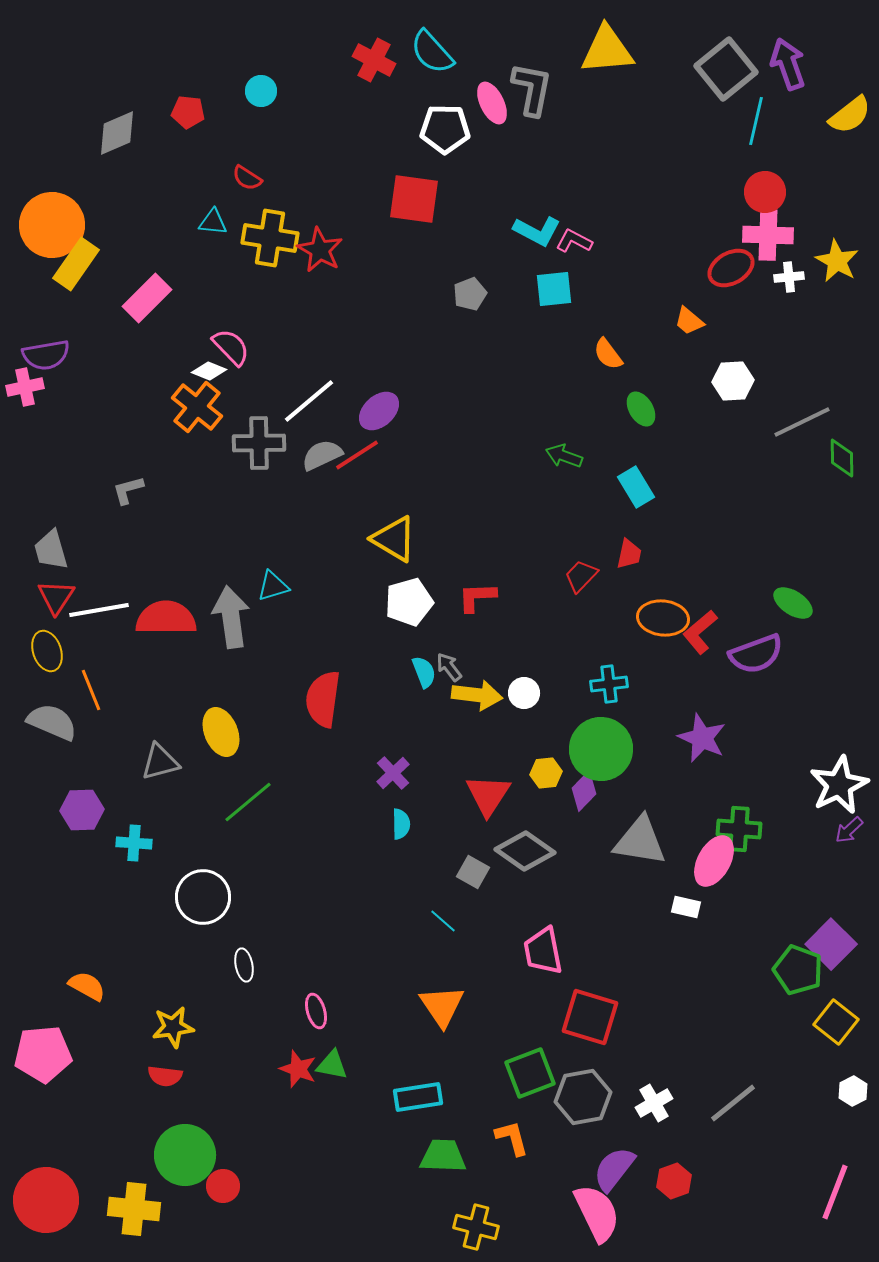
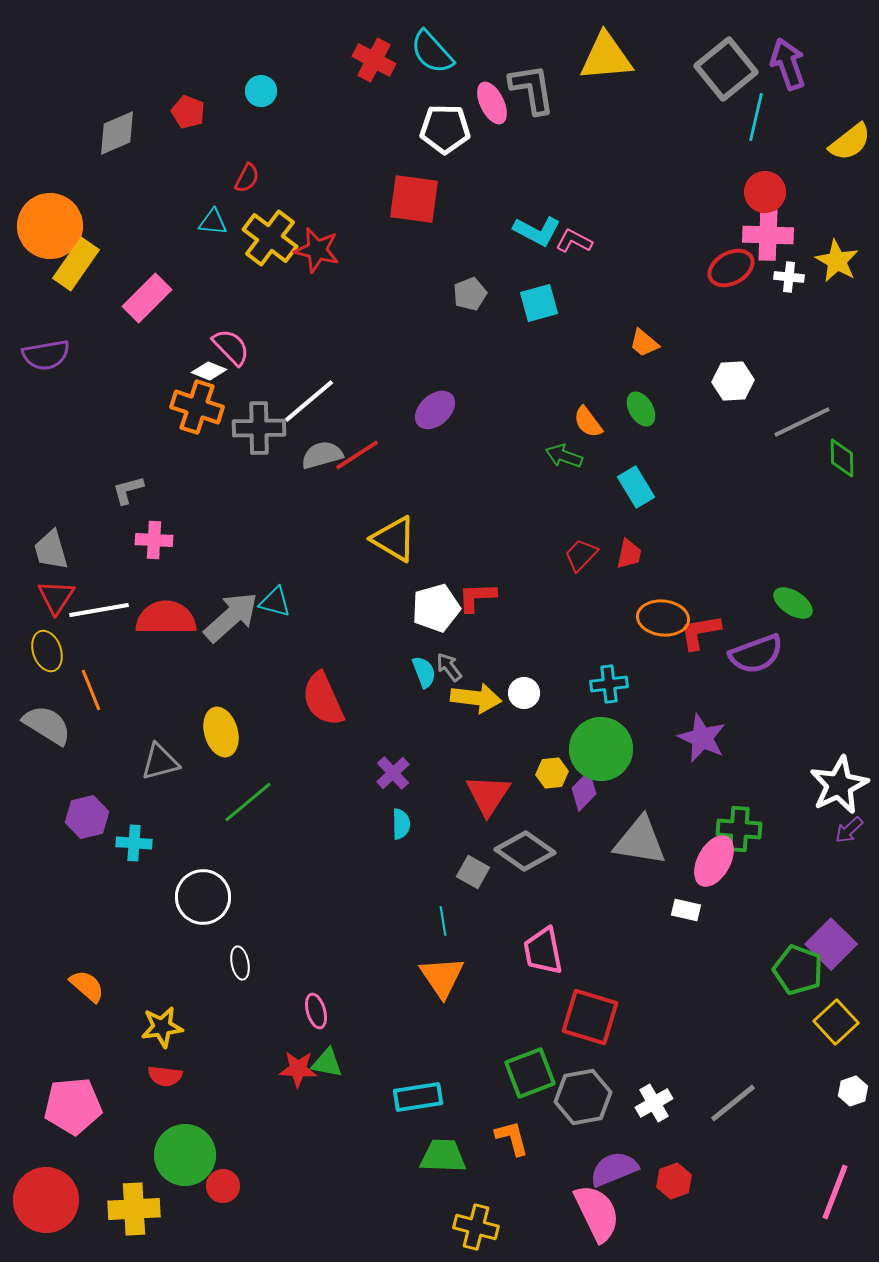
yellow triangle at (607, 50): moved 1 px left, 7 px down
gray L-shape at (532, 89): rotated 20 degrees counterclockwise
red pentagon at (188, 112): rotated 16 degrees clockwise
yellow semicircle at (850, 115): moved 27 px down
cyan line at (756, 121): moved 4 px up
red semicircle at (247, 178): rotated 96 degrees counterclockwise
orange circle at (52, 225): moved 2 px left, 1 px down
yellow cross at (270, 238): rotated 28 degrees clockwise
red star at (320, 250): moved 3 px left; rotated 15 degrees counterclockwise
white cross at (789, 277): rotated 12 degrees clockwise
cyan square at (554, 289): moved 15 px left, 14 px down; rotated 9 degrees counterclockwise
orange trapezoid at (689, 321): moved 45 px left, 22 px down
orange semicircle at (608, 354): moved 20 px left, 68 px down
pink cross at (25, 387): moved 129 px right, 153 px down; rotated 15 degrees clockwise
orange cross at (197, 407): rotated 21 degrees counterclockwise
purple ellipse at (379, 411): moved 56 px right, 1 px up
gray cross at (259, 443): moved 15 px up
gray semicircle at (322, 455): rotated 9 degrees clockwise
red trapezoid at (581, 576): moved 21 px up
cyan triangle at (273, 586): moved 2 px right, 16 px down; rotated 32 degrees clockwise
white pentagon at (409, 602): moved 27 px right, 6 px down
gray arrow at (231, 617): rotated 56 degrees clockwise
red L-shape at (700, 632): rotated 30 degrees clockwise
yellow arrow at (477, 695): moved 1 px left, 3 px down
red semicircle at (323, 699): rotated 32 degrees counterclockwise
gray semicircle at (52, 722): moved 5 px left, 3 px down; rotated 9 degrees clockwise
yellow ellipse at (221, 732): rotated 6 degrees clockwise
yellow hexagon at (546, 773): moved 6 px right
purple hexagon at (82, 810): moved 5 px right, 7 px down; rotated 12 degrees counterclockwise
white rectangle at (686, 907): moved 3 px down
cyan line at (443, 921): rotated 40 degrees clockwise
white ellipse at (244, 965): moved 4 px left, 2 px up
orange semicircle at (87, 986): rotated 12 degrees clockwise
orange triangle at (442, 1006): moved 29 px up
yellow square at (836, 1022): rotated 9 degrees clockwise
yellow star at (173, 1027): moved 11 px left
pink pentagon at (43, 1054): moved 30 px right, 52 px down
green triangle at (332, 1065): moved 5 px left, 2 px up
red star at (298, 1069): rotated 18 degrees counterclockwise
white hexagon at (853, 1091): rotated 8 degrees clockwise
purple semicircle at (614, 1169): rotated 30 degrees clockwise
yellow cross at (134, 1209): rotated 9 degrees counterclockwise
